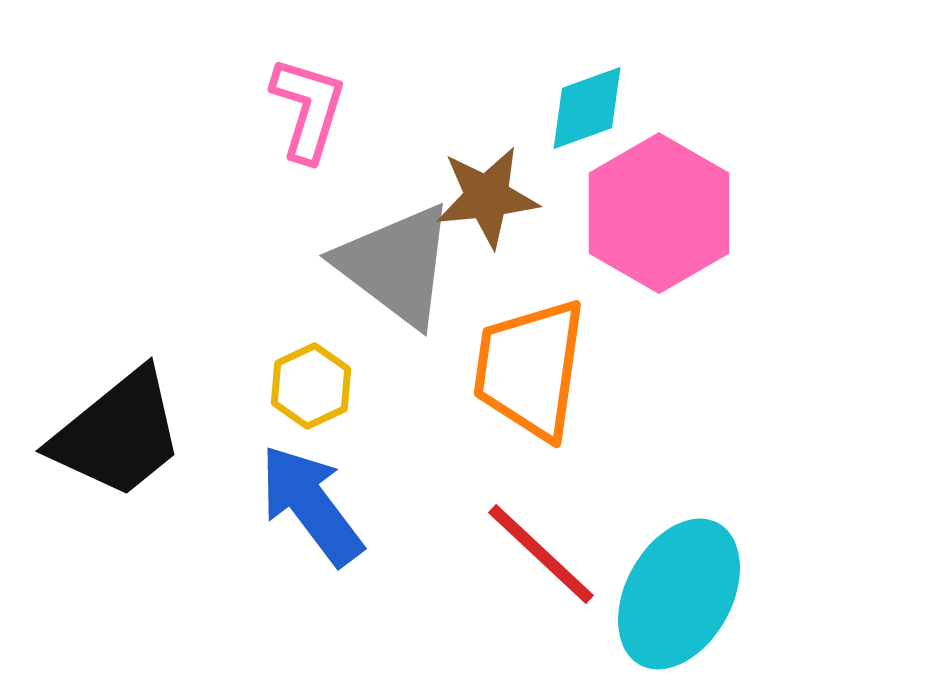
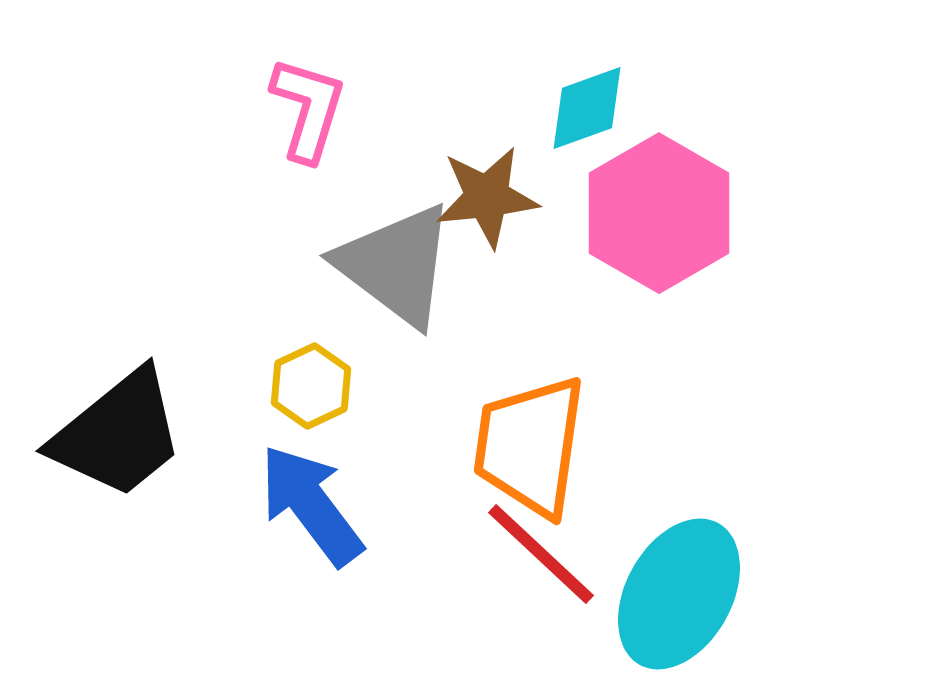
orange trapezoid: moved 77 px down
